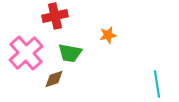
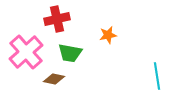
red cross: moved 2 px right, 3 px down
pink cross: moved 1 px up
brown diamond: rotated 30 degrees clockwise
cyan line: moved 8 px up
